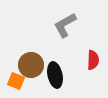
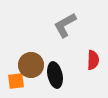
orange square: rotated 30 degrees counterclockwise
